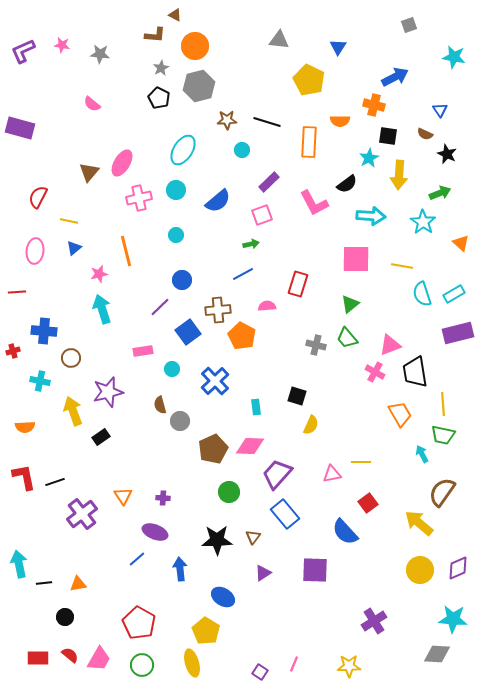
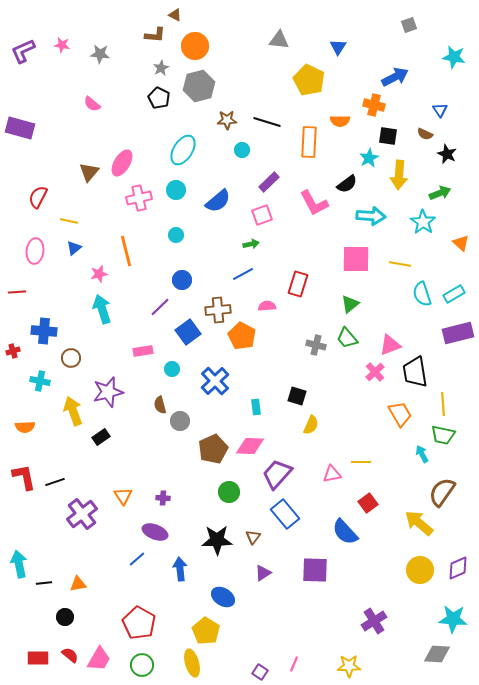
yellow line at (402, 266): moved 2 px left, 2 px up
pink cross at (375, 372): rotated 18 degrees clockwise
